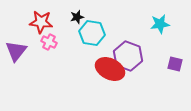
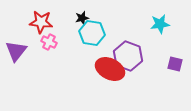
black star: moved 5 px right, 1 px down
